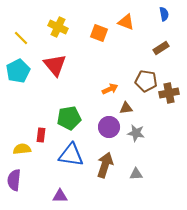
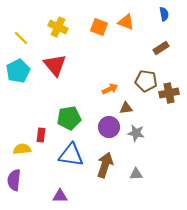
orange square: moved 6 px up
